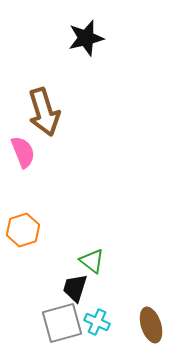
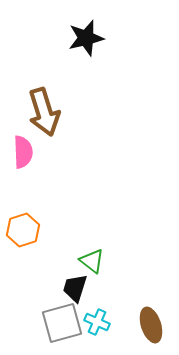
pink semicircle: rotated 20 degrees clockwise
